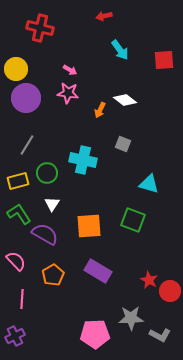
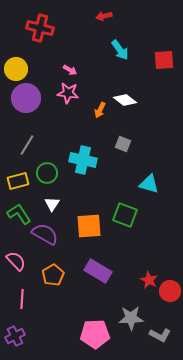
green square: moved 8 px left, 5 px up
